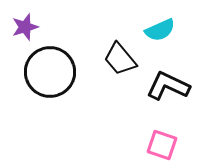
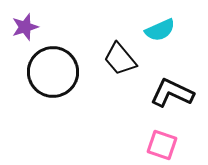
black circle: moved 3 px right
black L-shape: moved 4 px right, 7 px down
